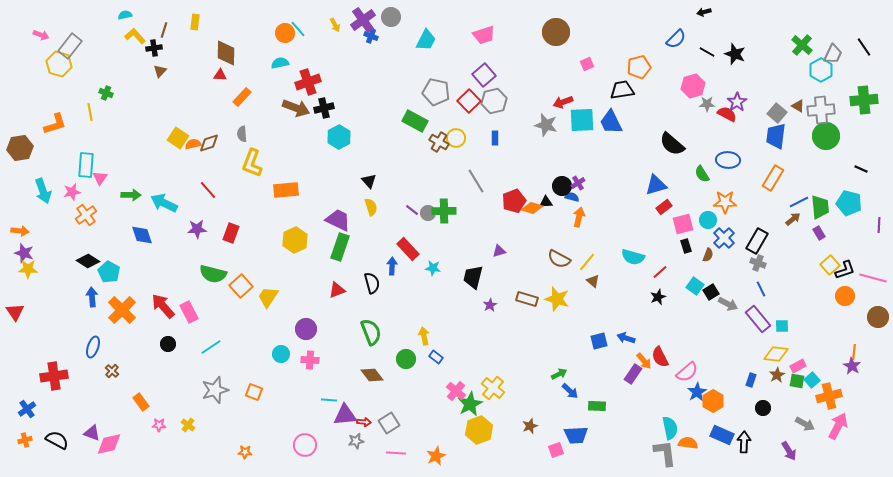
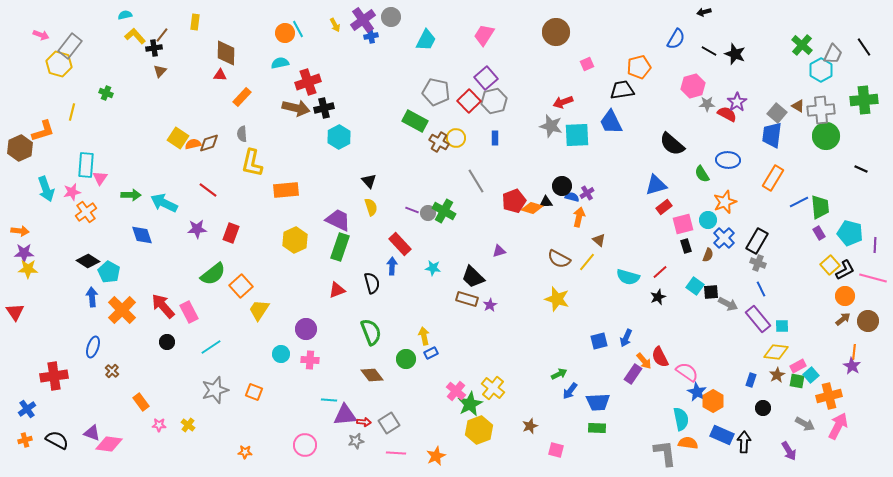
cyan line at (298, 29): rotated 12 degrees clockwise
brown line at (164, 30): moved 2 px left, 5 px down; rotated 21 degrees clockwise
pink trapezoid at (484, 35): rotated 140 degrees clockwise
blue cross at (371, 36): rotated 32 degrees counterclockwise
blue semicircle at (676, 39): rotated 15 degrees counterclockwise
black line at (707, 52): moved 2 px right, 1 px up
purple square at (484, 75): moved 2 px right, 3 px down
brown arrow at (296, 108): rotated 8 degrees counterclockwise
yellow line at (90, 112): moved 18 px left; rotated 24 degrees clockwise
cyan square at (582, 120): moved 5 px left, 15 px down
orange L-shape at (55, 124): moved 12 px left, 7 px down
gray star at (546, 125): moved 5 px right, 1 px down
blue trapezoid at (776, 136): moved 4 px left, 1 px up
brown hexagon at (20, 148): rotated 15 degrees counterclockwise
yellow L-shape at (252, 163): rotated 8 degrees counterclockwise
purple cross at (578, 183): moved 9 px right, 10 px down
red line at (208, 190): rotated 12 degrees counterclockwise
cyan arrow at (43, 191): moved 3 px right, 2 px up
orange star at (725, 202): rotated 20 degrees counterclockwise
cyan pentagon at (849, 203): moved 1 px right, 30 px down
purple line at (412, 210): rotated 16 degrees counterclockwise
green cross at (444, 211): rotated 30 degrees clockwise
orange cross at (86, 215): moved 3 px up
brown arrow at (793, 219): moved 50 px right, 100 px down
purple line at (879, 225): moved 4 px left, 20 px down
red rectangle at (408, 249): moved 8 px left, 5 px up
purple star at (24, 253): rotated 18 degrees counterclockwise
cyan semicircle at (633, 257): moved 5 px left, 20 px down
black L-shape at (845, 270): rotated 10 degrees counterclockwise
green semicircle at (213, 274): rotated 52 degrees counterclockwise
black trapezoid at (473, 277): rotated 60 degrees counterclockwise
brown triangle at (593, 281): moved 6 px right, 41 px up
black square at (711, 292): rotated 28 degrees clockwise
yellow trapezoid at (268, 297): moved 9 px left, 13 px down
brown rectangle at (527, 299): moved 60 px left
brown circle at (878, 317): moved 10 px left, 4 px down
blue arrow at (626, 338): rotated 84 degrees counterclockwise
black circle at (168, 344): moved 1 px left, 2 px up
yellow diamond at (776, 354): moved 2 px up
blue rectangle at (436, 357): moved 5 px left, 4 px up; rotated 64 degrees counterclockwise
pink semicircle at (687, 372): rotated 105 degrees counterclockwise
cyan square at (812, 380): moved 1 px left, 5 px up
blue arrow at (570, 391): rotated 84 degrees clockwise
blue star at (697, 392): rotated 12 degrees counterclockwise
green rectangle at (597, 406): moved 22 px down
cyan semicircle at (670, 428): moved 11 px right, 9 px up
blue trapezoid at (576, 435): moved 22 px right, 33 px up
pink diamond at (109, 444): rotated 20 degrees clockwise
pink square at (556, 450): rotated 35 degrees clockwise
